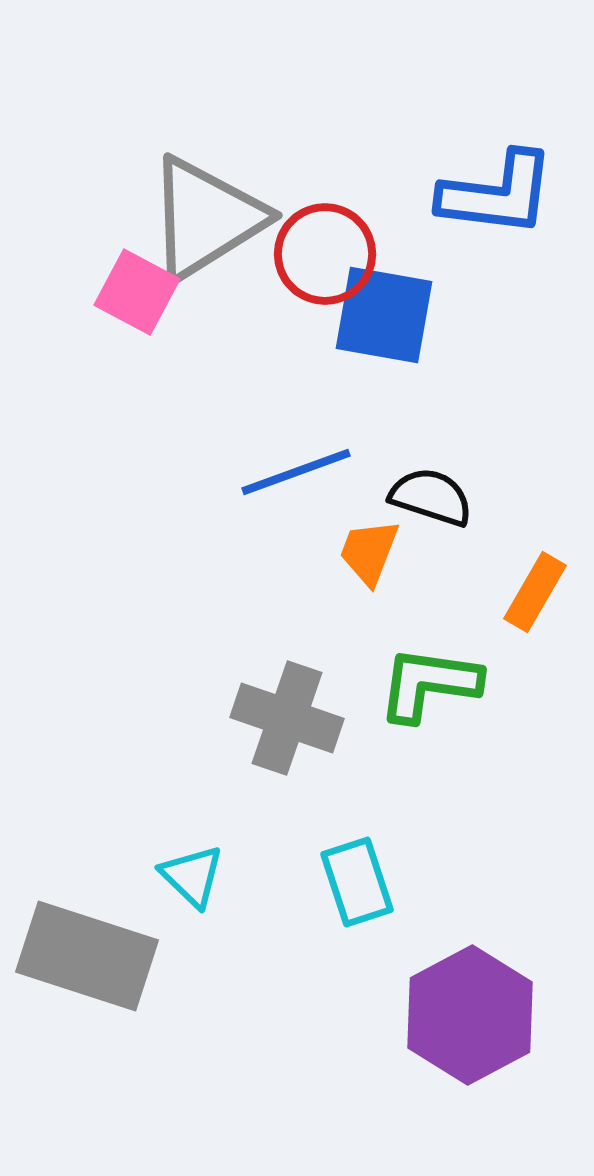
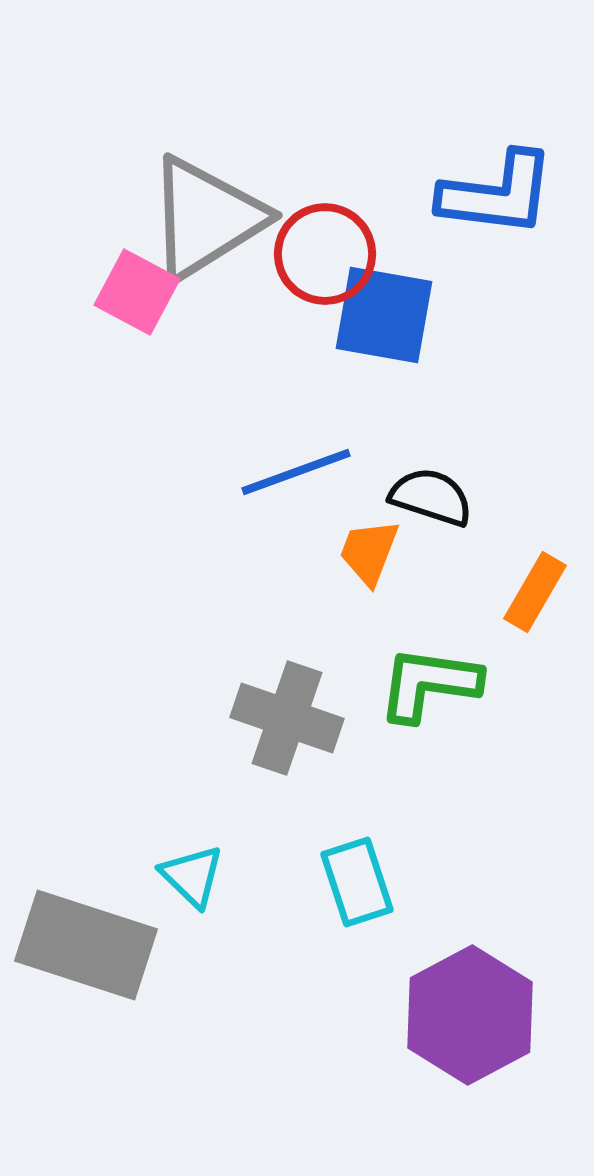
gray rectangle: moved 1 px left, 11 px up
